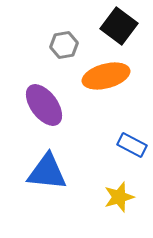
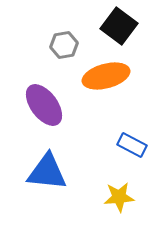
yellow star: rotated 12 degrees clockwise
